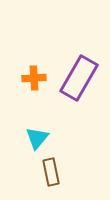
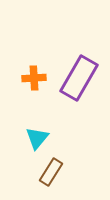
brown rectangle: rotated 44 degrees clockwise
